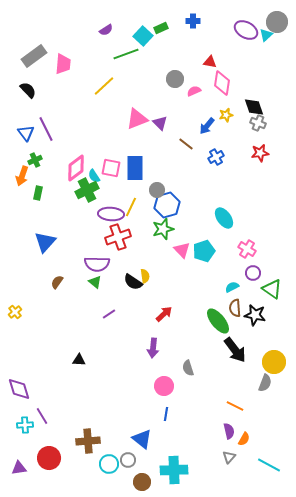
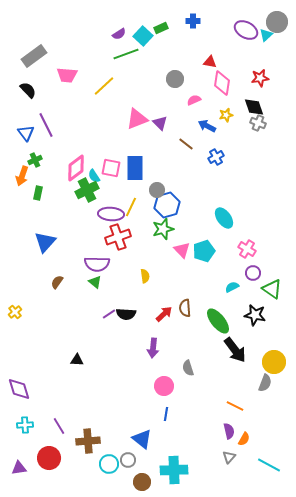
purple semicircle at (106, 30): moved 13 px right, 4 px down
pink trapezoid at (63, 64): moved 4 px right, 11 px down; rotated 90 degrees clockwise
pink semicircle at (194, 91): moved 9 px down
blue arrow at (207, 126): rotated 78 degrees clockwise
purple line at (46, 129): moved 4 px up
red star at (260, 153): moved 75 px up
black semicircle at (133, 282): moved 7 px left, 32 px down; rotated 30 degrees counterclockwise
brown semicircle at (235, 308): moved 50 px left
black triangle at (79, 360): moved 2 px left
purple line at (42, 416): moved 17 px right, 10 px down
